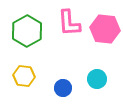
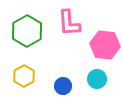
pink hexagon: moved 16 px down
yellow hexagon: rotated 25 degrees clockwise
blue circle: moved 2 px up
